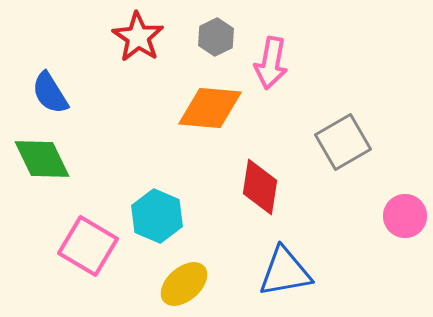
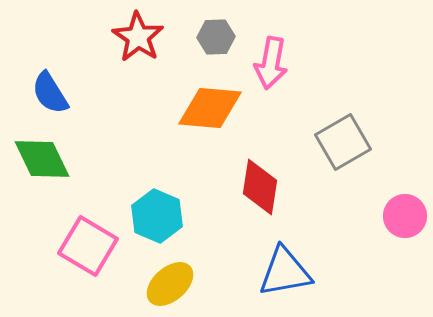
gray hexagon: rotated 24 degrees clockwise
yellow ellipse: moved 14 px left
